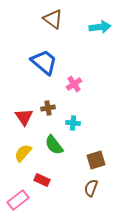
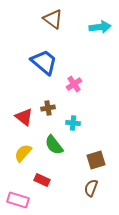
red triangle: rotated 18 degrees counterclockwise
pink rectangle: rotated 55 degrees clockwise
